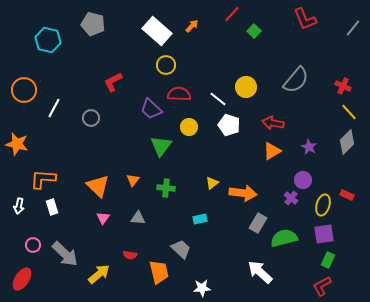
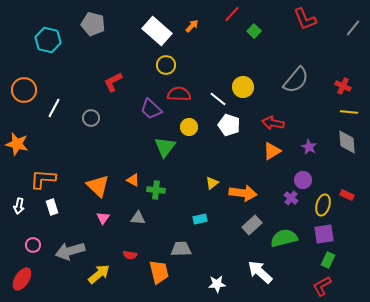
yellow circle at (246, 87): moved 3 px left
yellow line at (349, 112): rotated 42 degrees counterclockwise
gray diamond at (347, 142): rotated 50 degrees counterclockwise
green triangle at (161, 146): moved 4 px right, 1 px down
orange triangle at (133, 180): rotated 40 degrees counterclockwise
green cross at (166, 188): moved 10 px left, 2 px down
gray rectangle at (258, 223): moved 6 px left, 2 px down; rotated 18 degrees clockwise
gray trapezoid at (181, 249): rotated 45 degrees counterclockwise
gray arrow at (65, 254): moved 5 px right, 3 px up; rotated 120 degrees clockwise
white star at (202, 288): moved 15 px right, 4 px up
